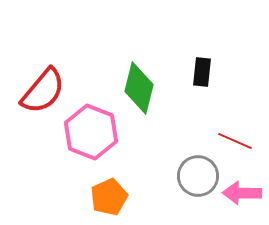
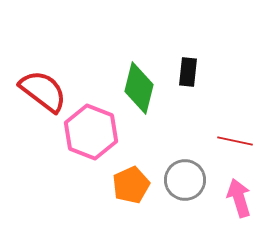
black rectangle: moved 14 px left
red semicircle: rotated 93 degrees counterclockwise
red line: rotated 12 degrees counterclockwise
gray circle: moved 13 px left, 4 px down
pink arrow: moved 3 px left, 5 px down; rotated 72 degrees clockwise
orange pentagon: moved 22 px right, 12 px up
